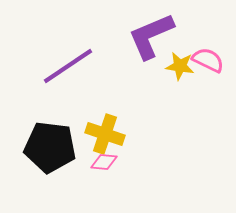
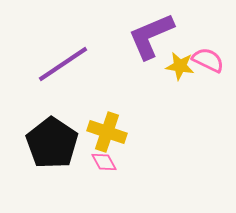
purple line: moved 5 px left, 2 px up
yellow cross: moved 2 px right, 2 px up
black pentagon: moved 2 px right, 4 px up; rotated 27 degrees clockwise
pink diamond: rotated 56 degrees clockwise
